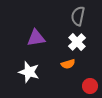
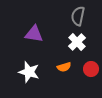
purple triangle: moved 2 px left, 4 px up; rotated 18 degrees clockwise
orange semicircle: moved 4 px left, 3 px down
red circle: moved 1 px right, 17 px up
